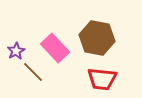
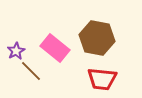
pink rectangle: rotated 8 degrees counterclockwise
brown line: moved 2 px left, 1 px up
